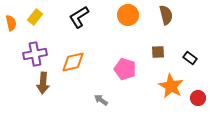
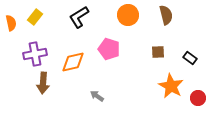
pink pentagon: moved 16 px left, 20 px up
gray arrow: moved 4 px left, 4 px up
